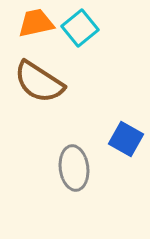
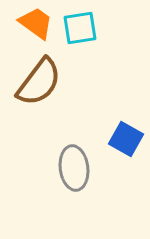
orange trapezoid: rotated 48 degrees clockwise
cyan square: rotated 30 degrees clockwise
brown semicircle: rotated 86 degrees counterclockwise
